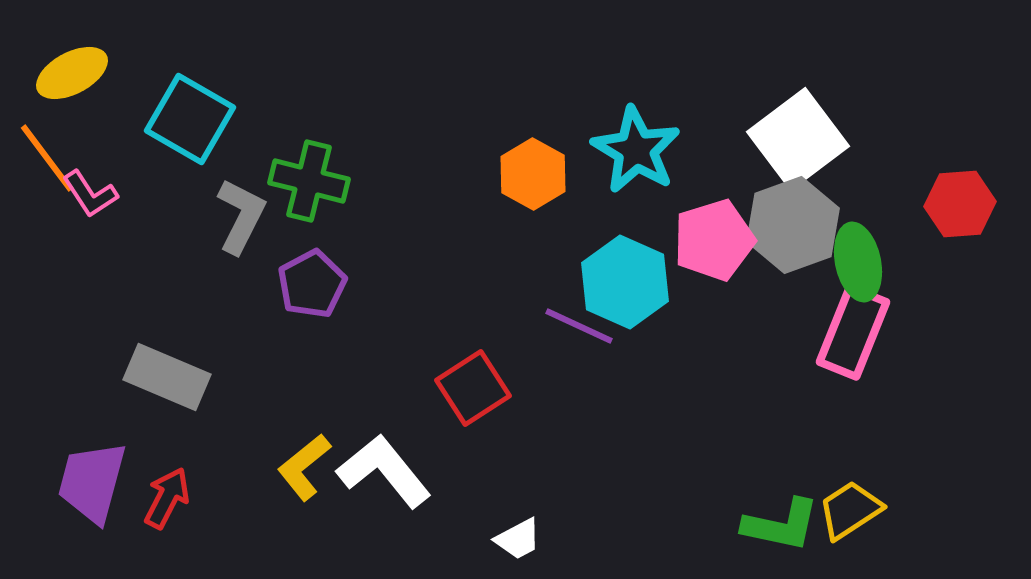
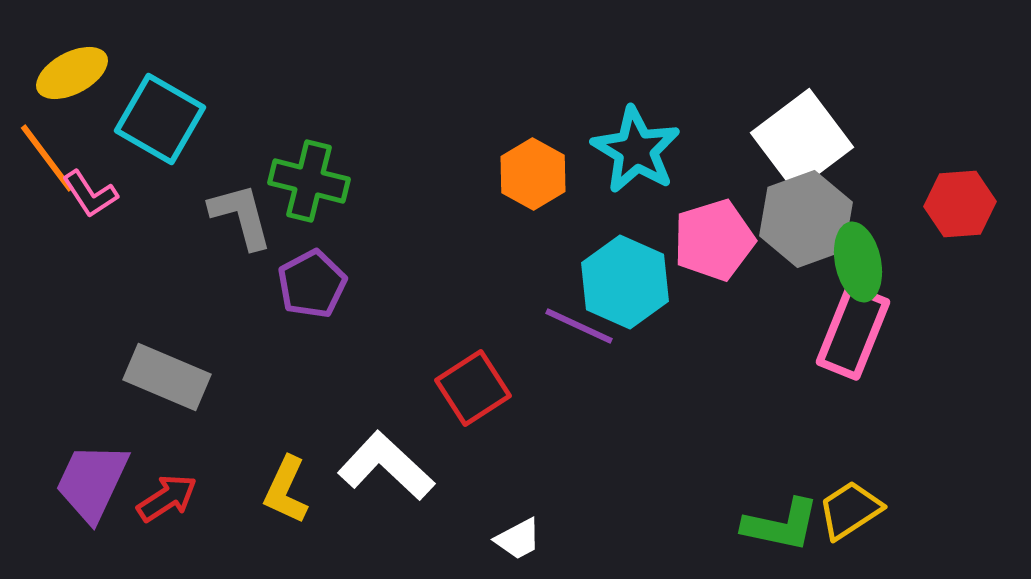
cyan square: moved 30 px left
white square: moved 4 px right, 1 px down
gray L-shape: rotated 42 degrees counterclockwise
gray hexagon: moved 13 px right, 6 px up
yellow L-shape: moved 18 px left, 23 px down; rotated 26 degrees counterclockwise
white L-shape: moved 2 px right, 5 px up; rotated 8 degrees counterclockwise
purple trapezoid: rotated 10 degrees clockwise
red arrow: rotated 30 degrees clockwise
